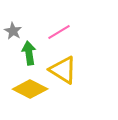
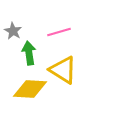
pink line: rotated 15 degrees clockwise
yellow diamond: rotated 24 degrees counterclockwise
